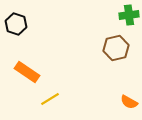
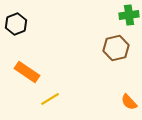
black hexagon: rotated 20 degrees clockwise
orange semicircle: rotated 18 degrees clockwise
